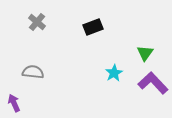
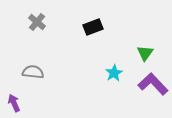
purple L-shape: moved 1 px down
